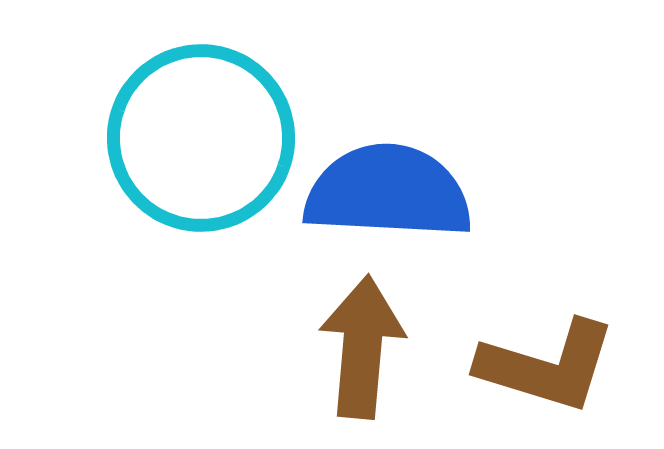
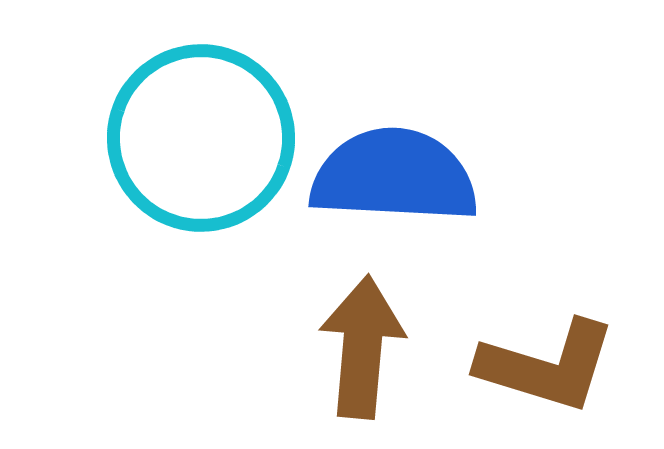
blue semicircle: moved 6 px right, 16 px up
